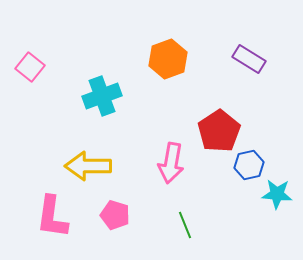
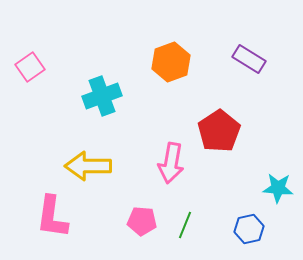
orange hexagon: moved 3 px right, 3 px down
pink square: rotated 16 degrees clockwise
blue hexagon: moved 64 px down
cyan star: moved 1 px right, 6 px up
pink pentagon: moved 27 px right, 6 px down; rotated 12 degrees counterclockwise
green line: rotated 44 degrees clockwise
